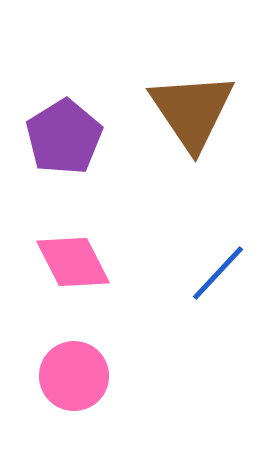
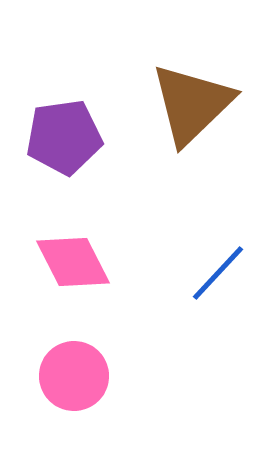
brown triangle: moved 7 px up; rotated 20 degrees clockwise
purple pentagon: rotated 24 degrees clockwise
